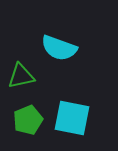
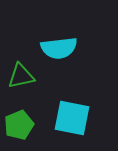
cyan semicircle: rotated 27 degrees counterclockwise
green pentagon: moved 9 px left, 5 px down
